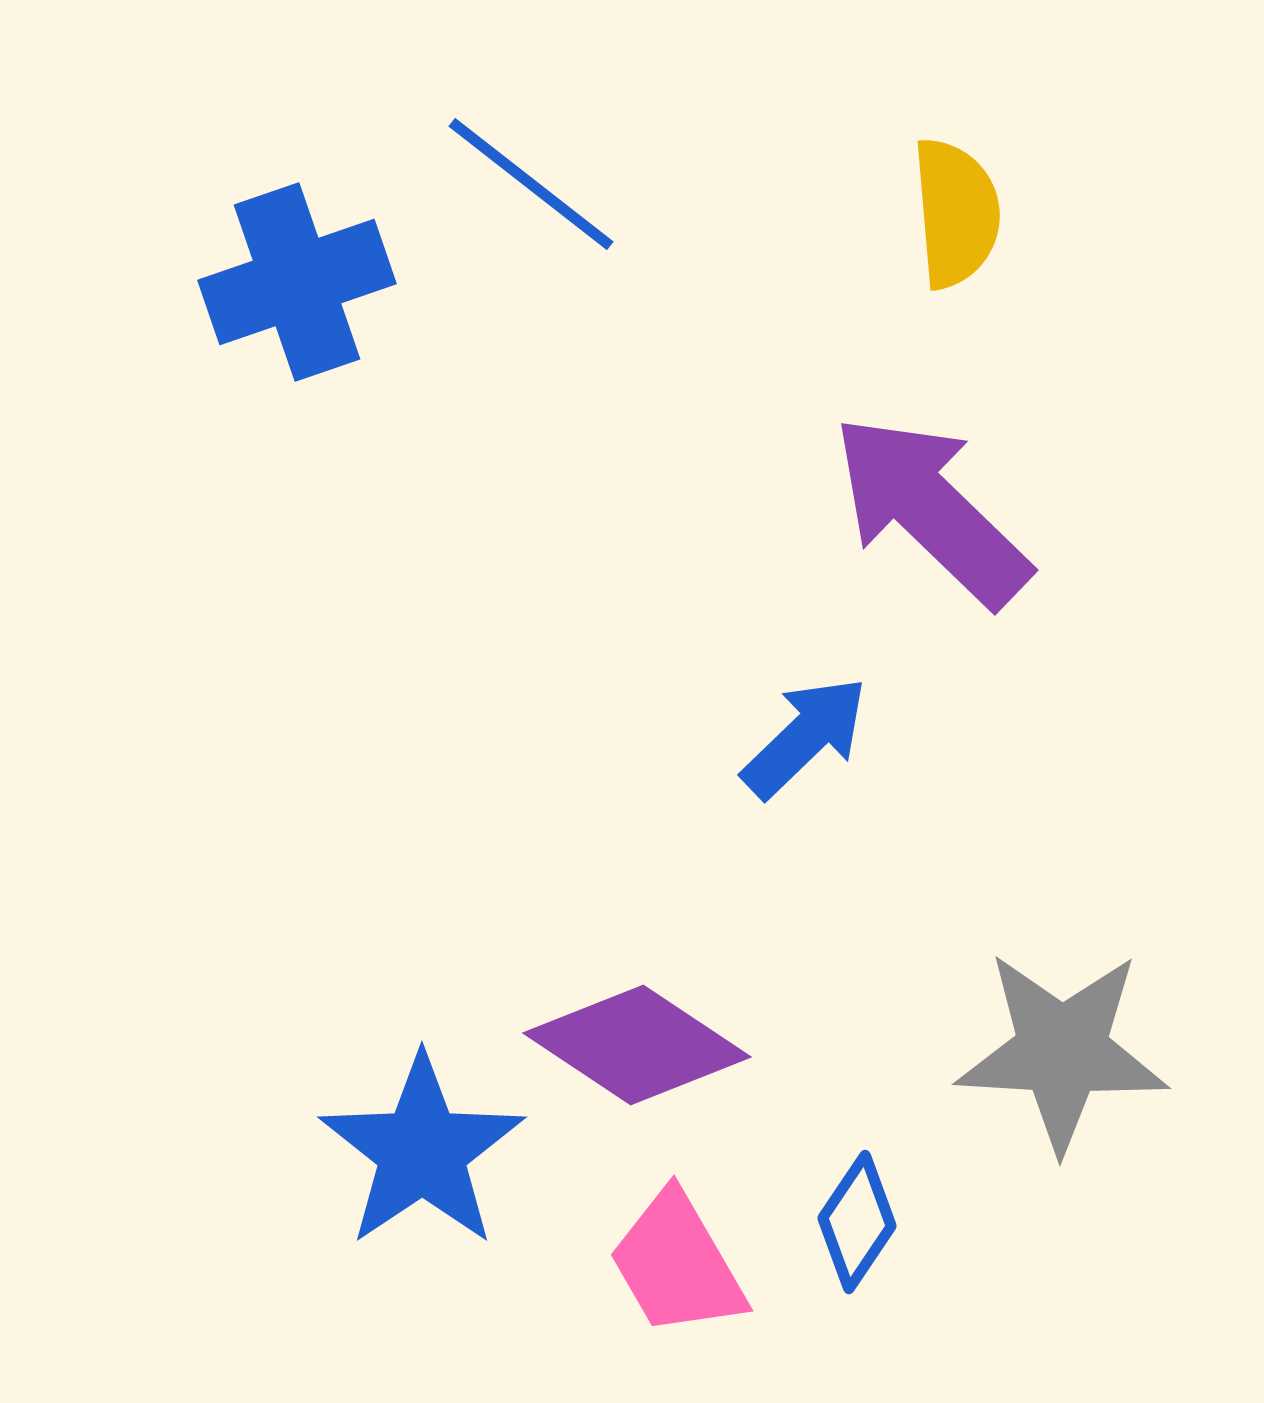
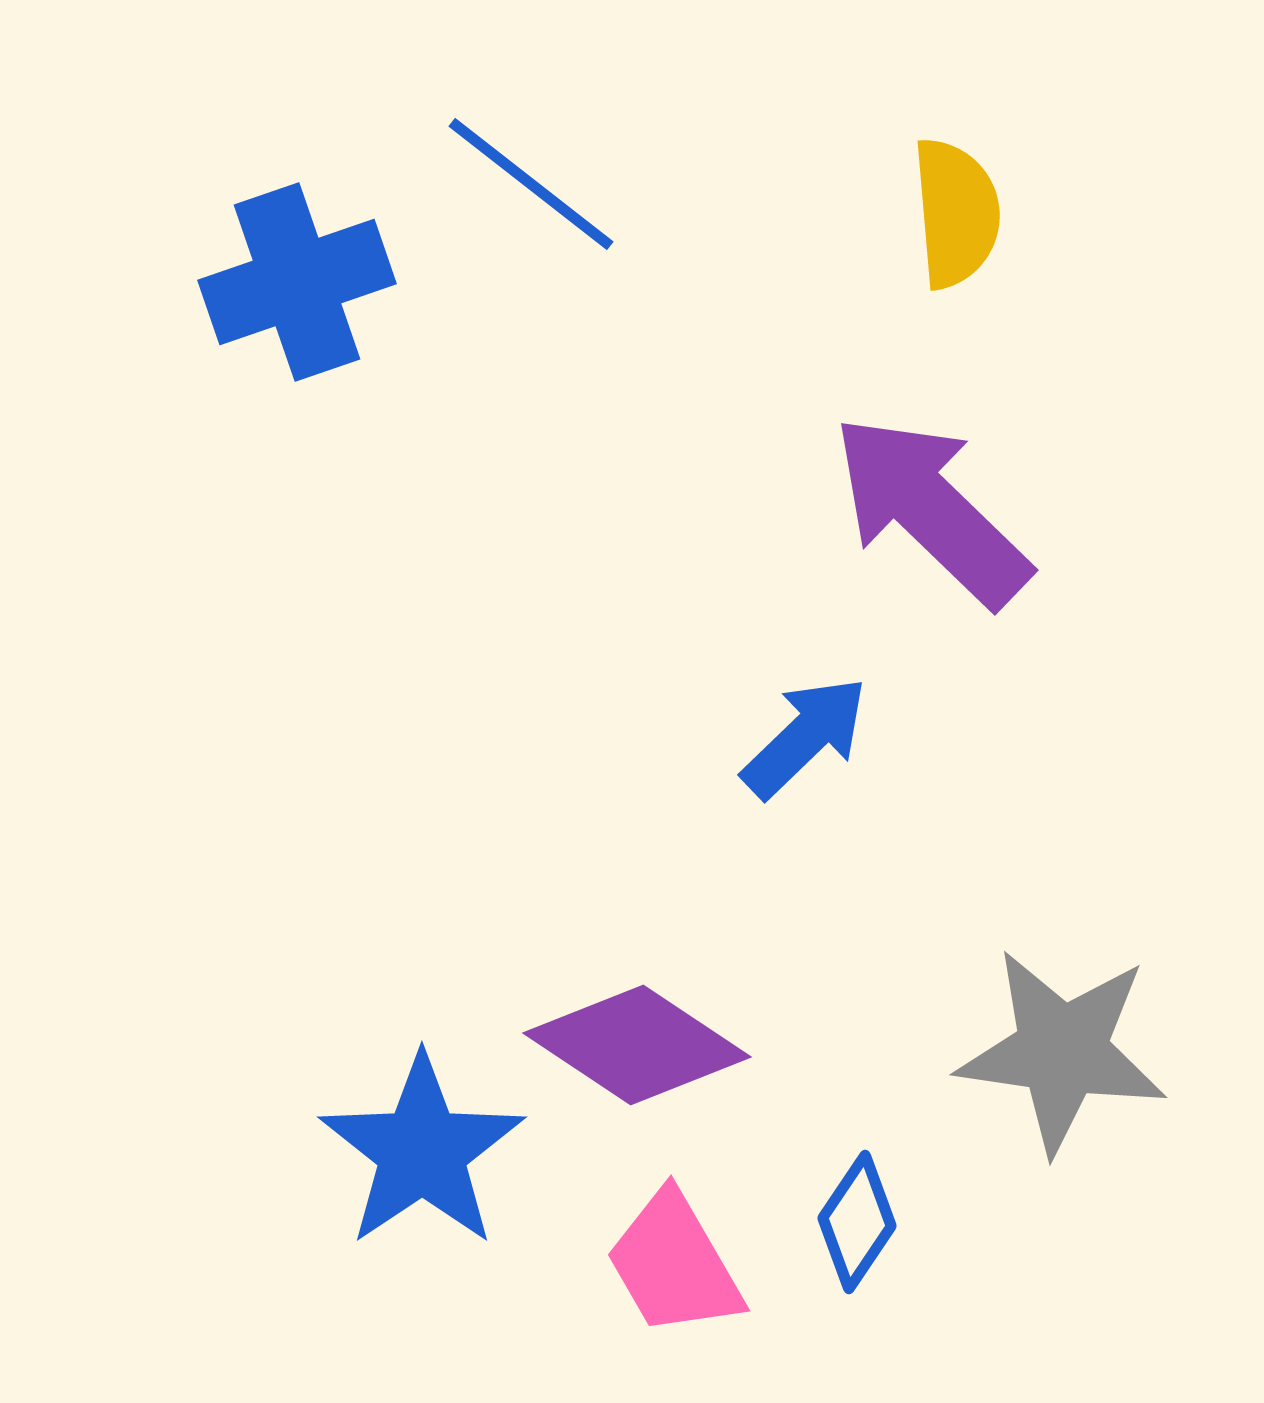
gray star: rotated 5 degrees clockwise
pink trapezoid: moved 3 px left
